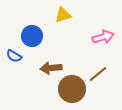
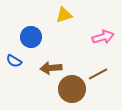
yellow triangle: moved 1 px right
blue circle: moved 1 px left, 1 px down
blue semicircle: moved 5 px down
brown line: rotated 12 degrees clockwise
